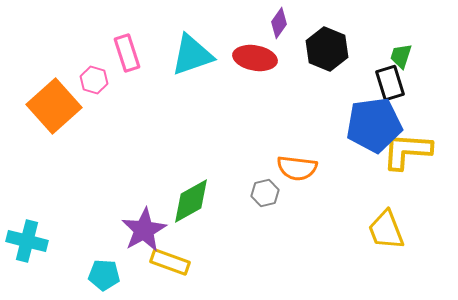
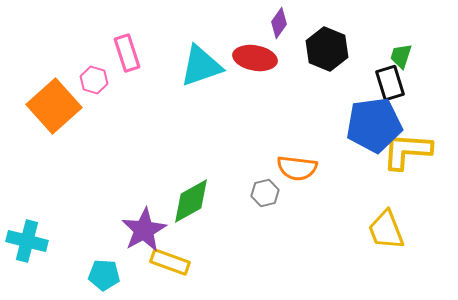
cyan triangle: moved 9 px right, 11 px down
